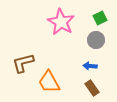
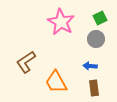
gray circle: moved 1 px up
brown L-shape: moved 3 px right, 1 px up; rotated 20 degrees counterclockwise
orange trapezoid: moved 7 px right
brown rectangle: moved 2 px right; rotated 28 degrees clockwise
